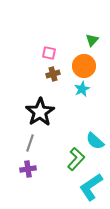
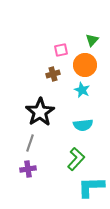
pink square: moved 12 px right, 3 px up; rotated 24 degrees counterclockwise
orange circle: moved 1 px right, 1 px up
cyan star: moved 1 px down; rotated 21 degrees counterclockwise
cyan semicircle: moved 12 px left, 16 px up; rotated 48 degrees counterclockwise
cyan L-shape: rotated 32 degrees clockwise
